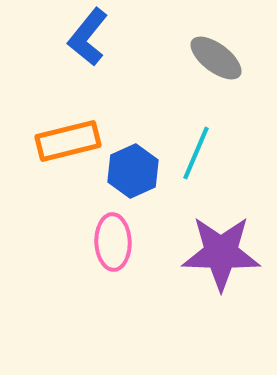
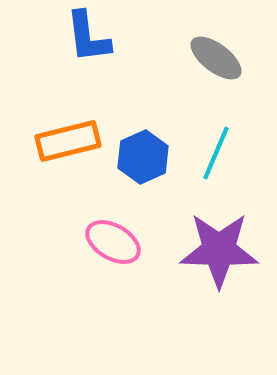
blue L-shape: rotated 46 degrees counterclockwise
cyan line: moved 20 px right
blue hexagon: moved 10 px right, 14 px up
pink ellipse: rotated 58 degrees counterclockwise
purple star: moved 2 px left, 3 px up
